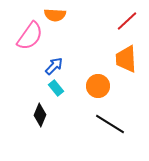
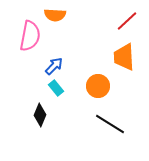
pink semicircle: rotated 24 degrees counterclockwise
orange trapezoid: moved 2 px left, 2 px up
